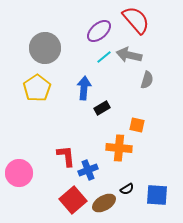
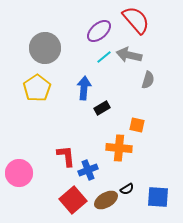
gray semicircle: moved 1 px right
blue square: moved 1 px right, 2 px down
brown ellipse: moved 2 px right, 3 px up
